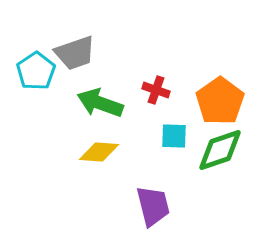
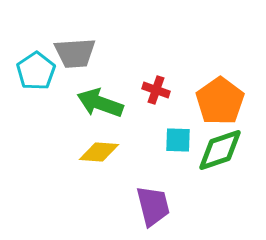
gray trapezoid: rotated 15 degrees clockwise
cyan square: moved 4 px right, 4 px down
